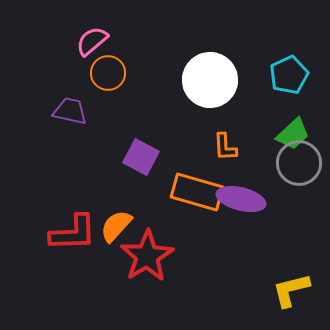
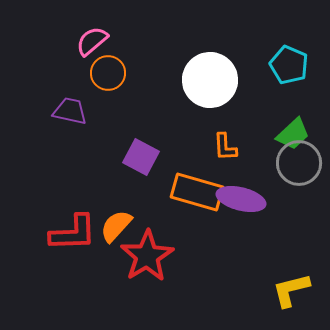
cyan pentagon: moved 10 px up; rotated 24 degrees counterclockwise
